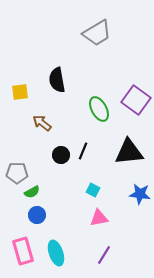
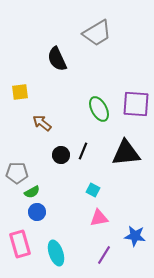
black semicircle: moved 21 px up; rotated 15 degrees counterclockwise
purple square: moved 4 px down; rotated 32 degrees counterclockwise
black triangle: moved 3 px left, 1 px down
blue star: moved 5 px left, 42 px down
blue circle: moved 3 px up
pink rectangle: moved 3 px left, 7 px up
